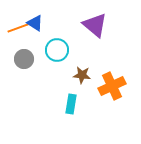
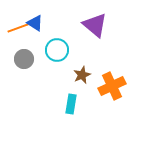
brown star: rotated 30 degrees counterclockwise
